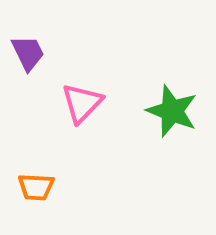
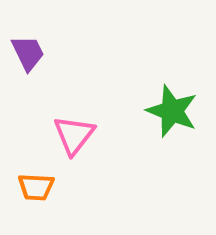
pink triangle: moved 8 px left, 32 px down; rotated 6 degrees counterclockwise
